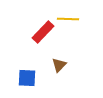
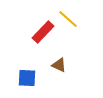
yellow line: rotated 40 degrees clockwise
brown triangle: rotated 49 degrees counterclockwise
